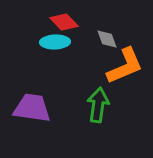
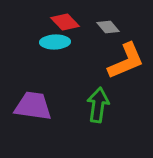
red diamond: moved 1 px right
gray diamond: moved 1 px right, 12 px up; rotated 20 degrees counterclockwise
orange L-shape: moved 1 px right, 5 px up
purple trapezoid: moved 1 px right, 2 px up
